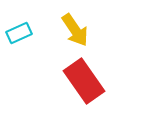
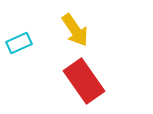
cyan rectangle: moved 10 px down
